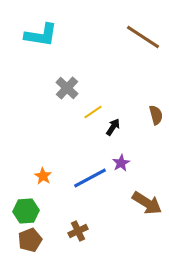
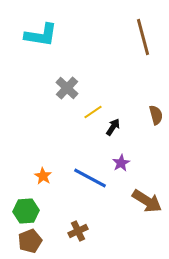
brown line: rotated 42 degrees clockwise
blue line: rotated 56 degrees clockwise
brown arrow: moved 2 px up
brown pentagon: moved 1 px down
